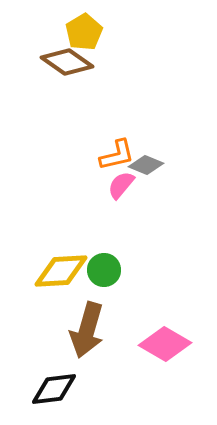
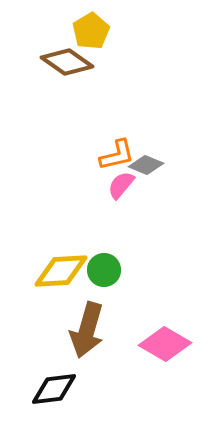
yellow pentagon: moved 7 px right, 1 px up
